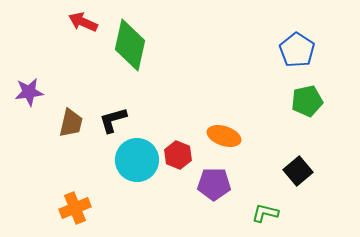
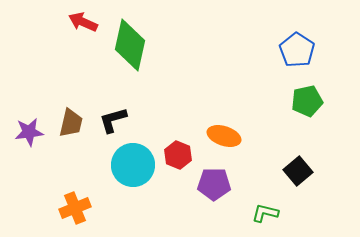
purple star: moved 40 px down
cyan circle: moved 4 px left, 5 px down
